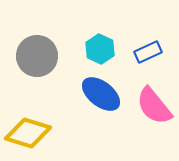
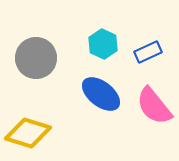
cyan hexagon: moved 3 px right, 5 px up
gray circle: moved 1 px left, 2 px down
